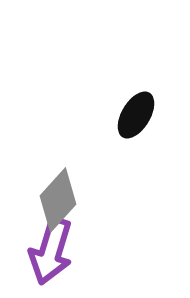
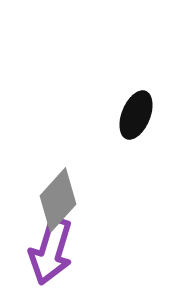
black ellipse: rotated 9 degrees counterclockwise
